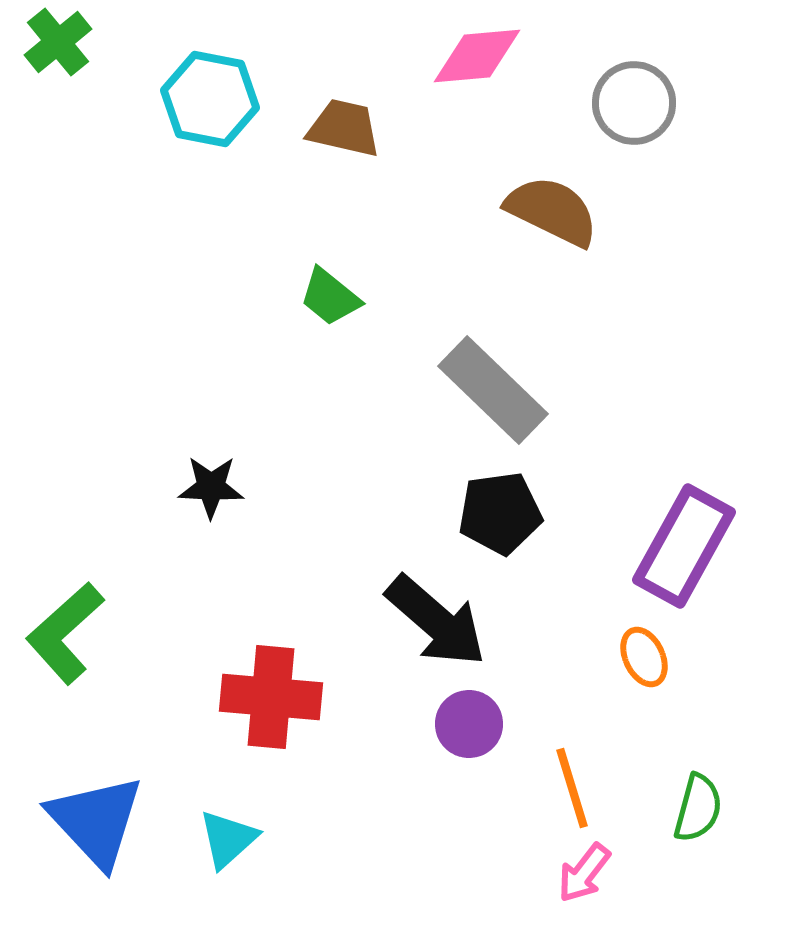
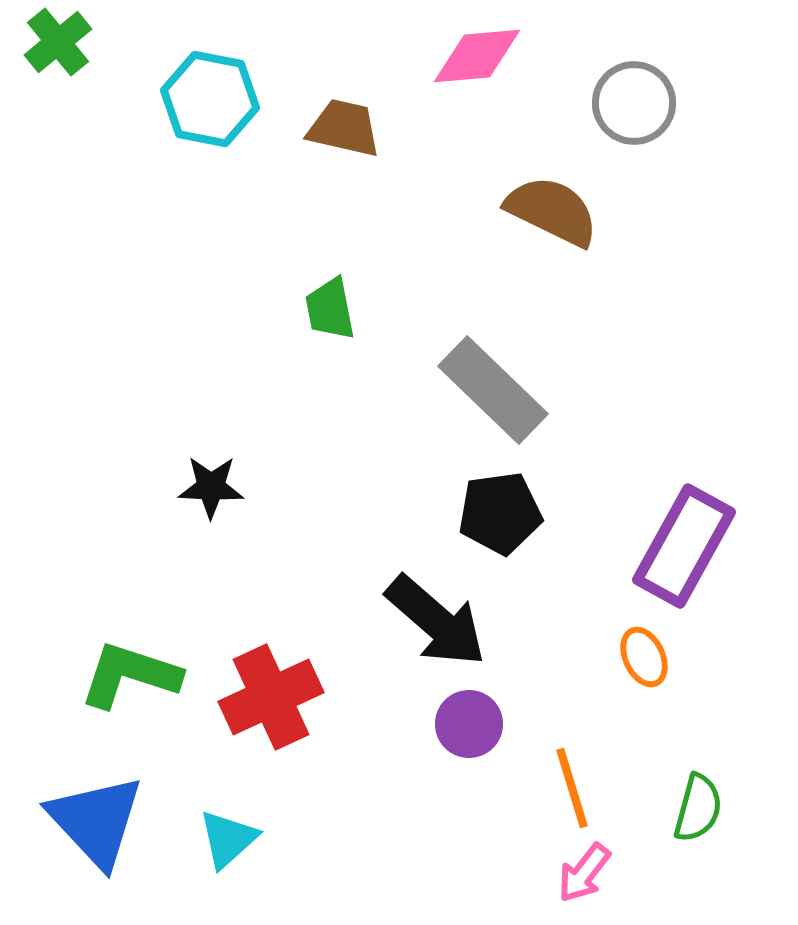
green trapezoid: moved 12 px down; rotated 40 degrees clockwise
green L-shape: moved 65 px right, 42 px down; rotated 60 degrees clockwise
red cross: rotated 30 degrees counterclockwise
